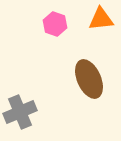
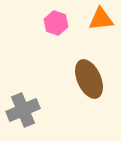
pink hexagon: moved 1 px right, 1 px up
gray cross: moved 3 px right, 2 px up
